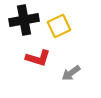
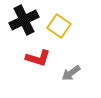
black cross: rotated 16 degrees counterclockwise
yellow square: rotated 30 degrees counterclockwise
